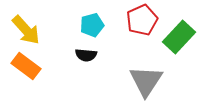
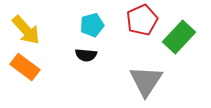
orange rectangle: moved 1 px left, 1 px down
